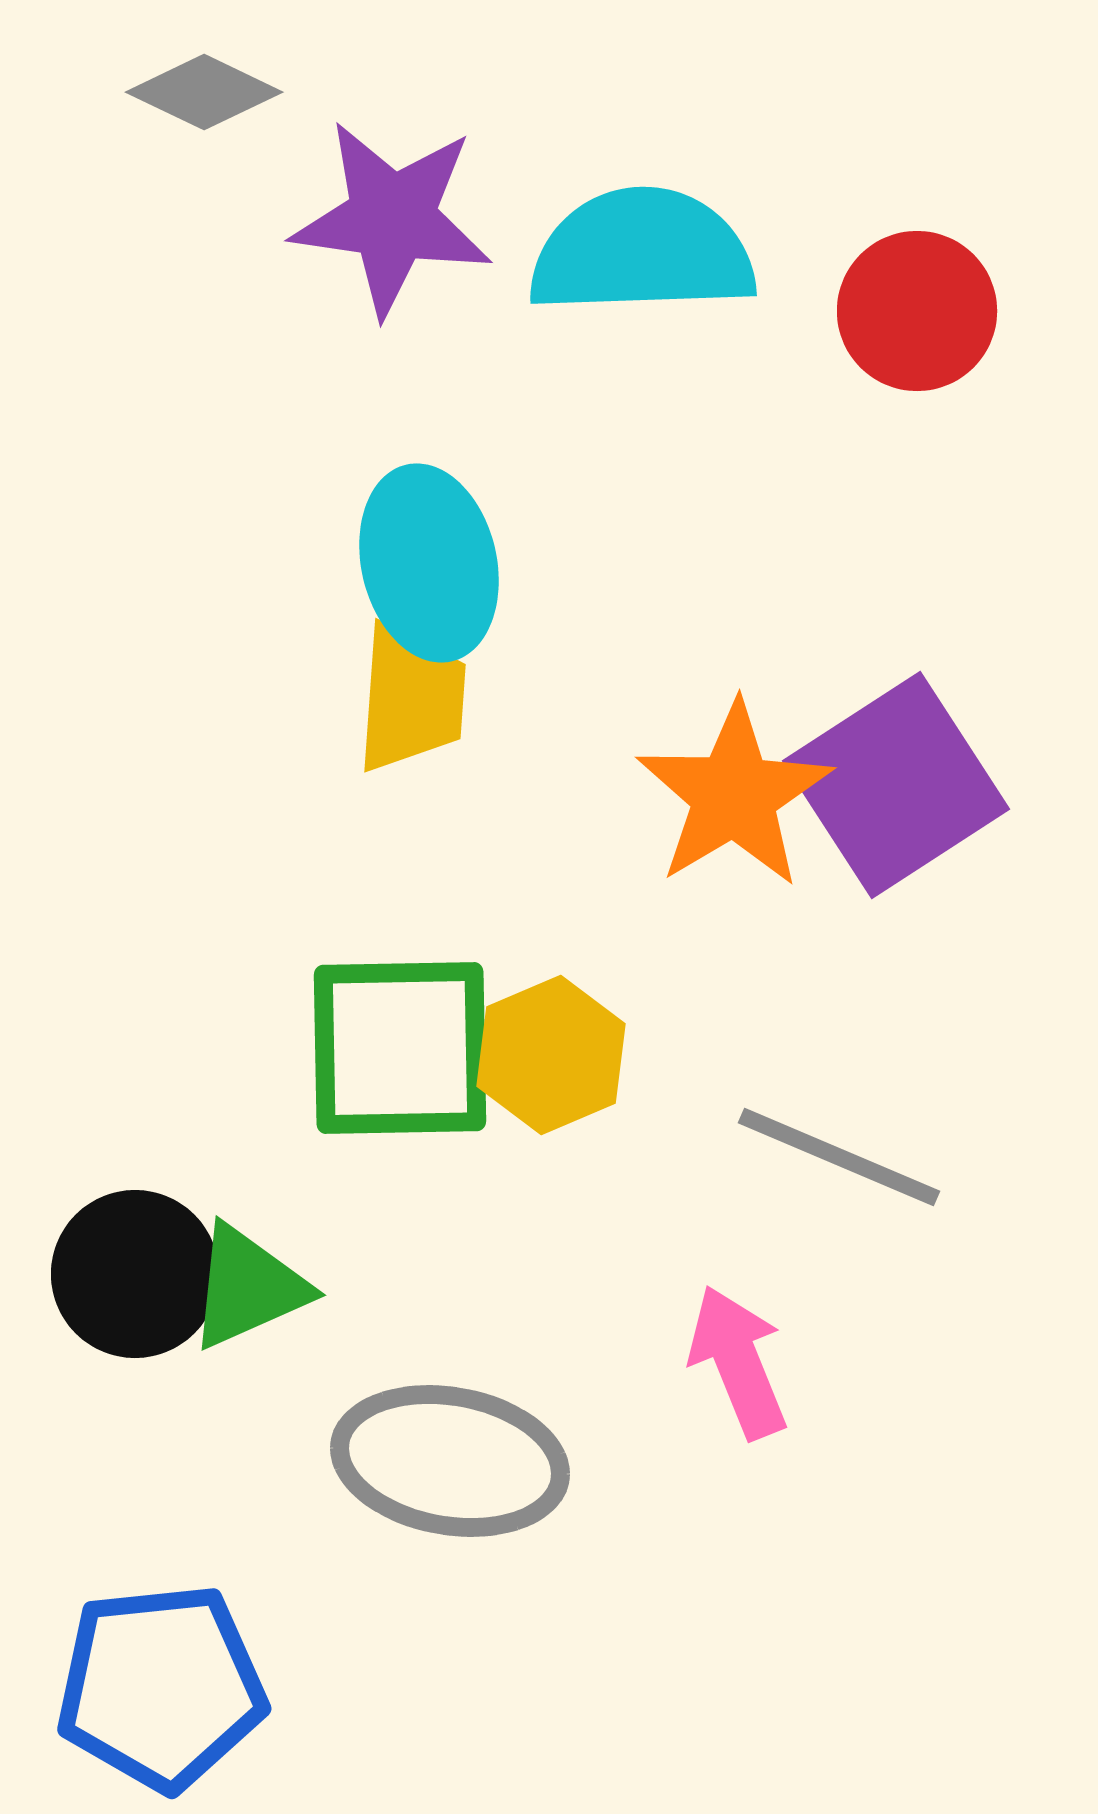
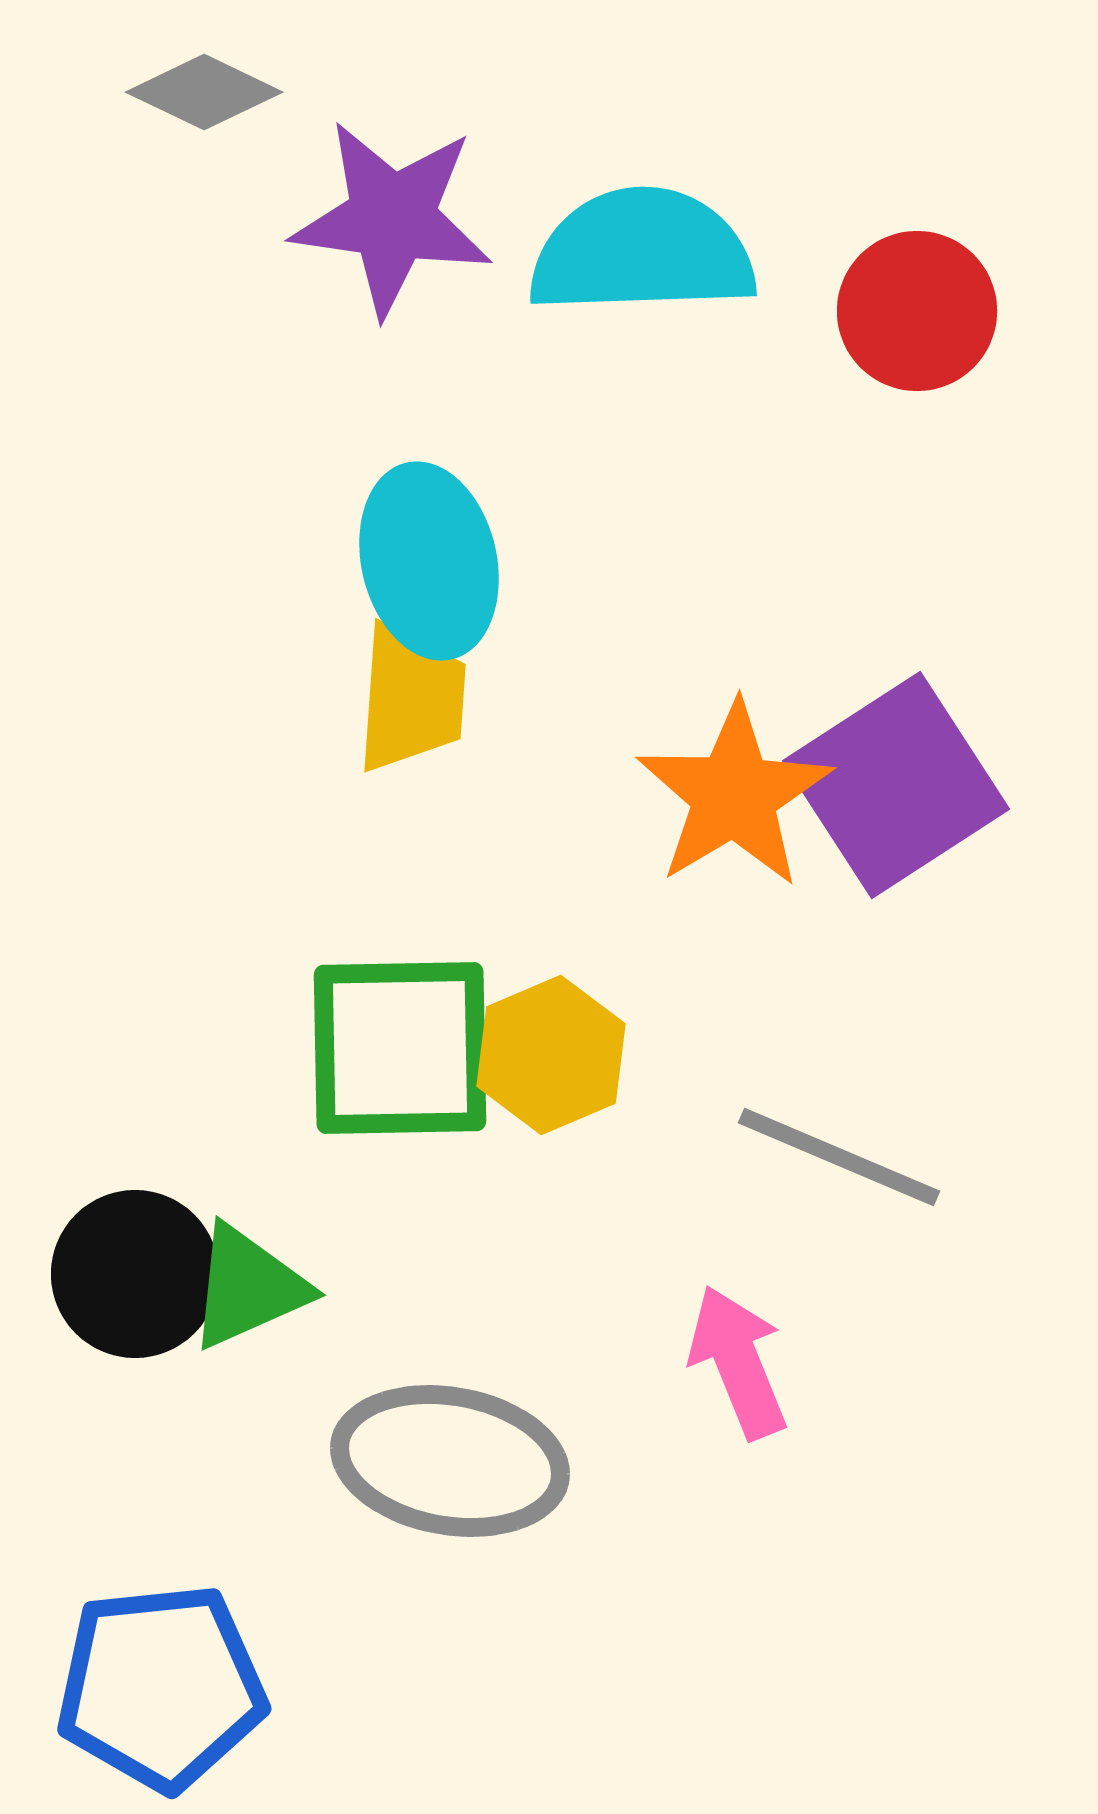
cyan ellipse: moved 2 px up
